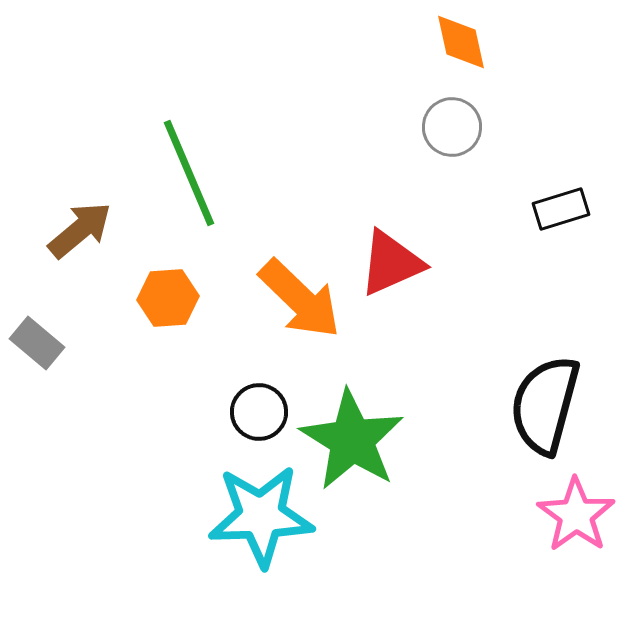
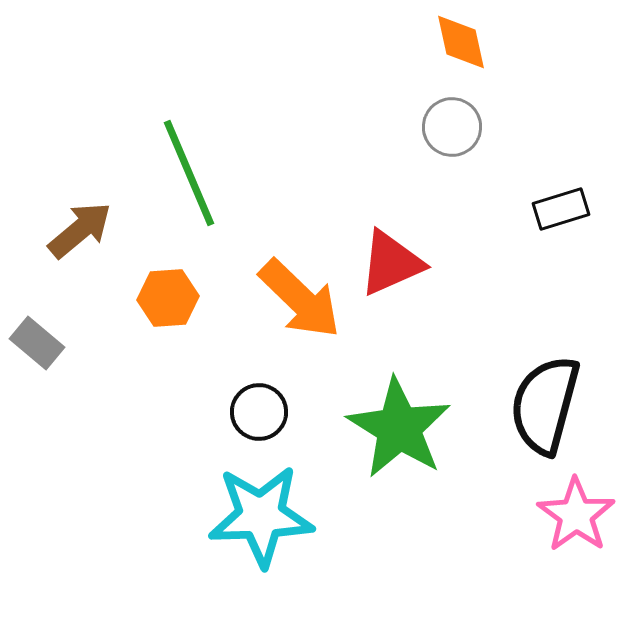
green star: moved 47 px right, 12 px up
